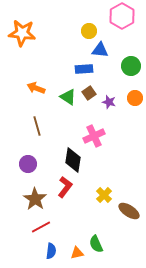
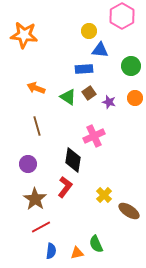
orange star: moved 2 px right, 2 px down
